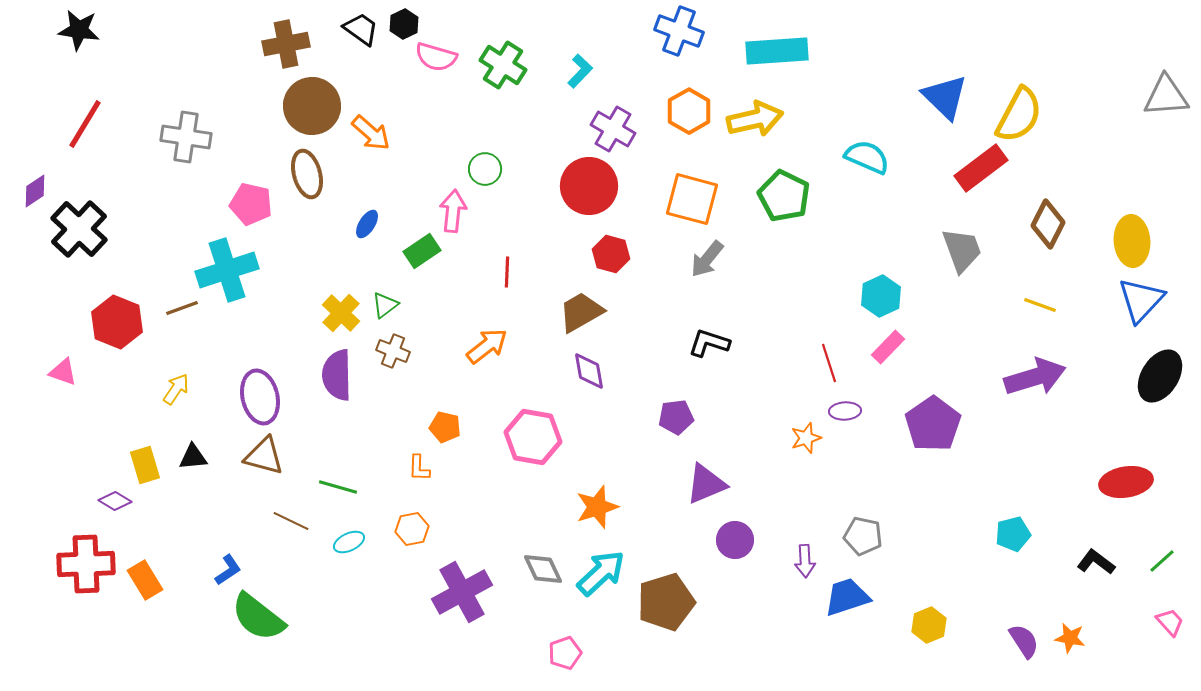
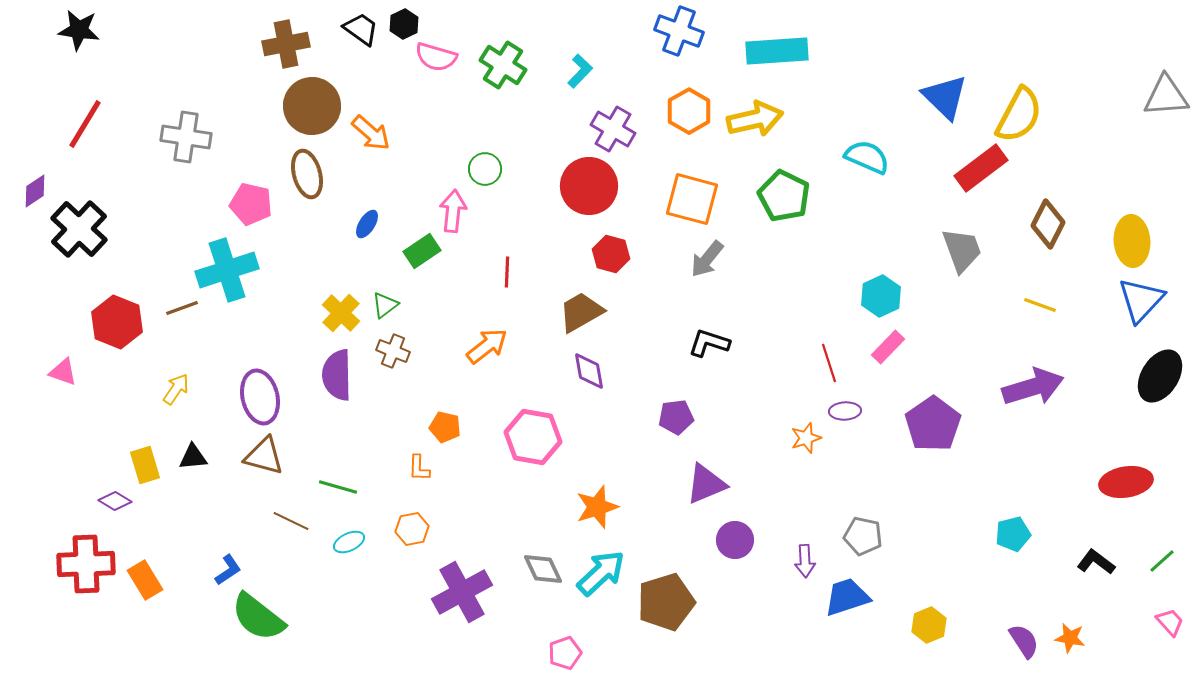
purple arrow at (1035, 377): moved 2 px left, 10 px down
